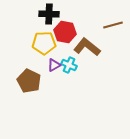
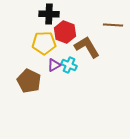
brown line: rotated 18 degrees clockwise
red hexagon: rotated 10 degrees clockwise
brown L-shape: rotated 20 degrees clockwise
